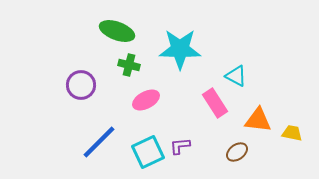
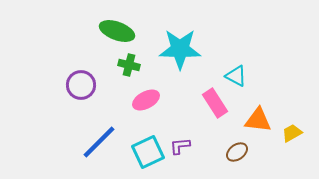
yellow trapezoid: rotated 40 degrees counterclockwise
